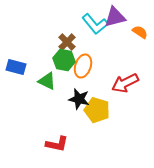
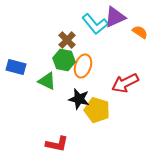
purple triangle: rotated 10 degrees counterclockwise
brown cross: moved 2 px up
